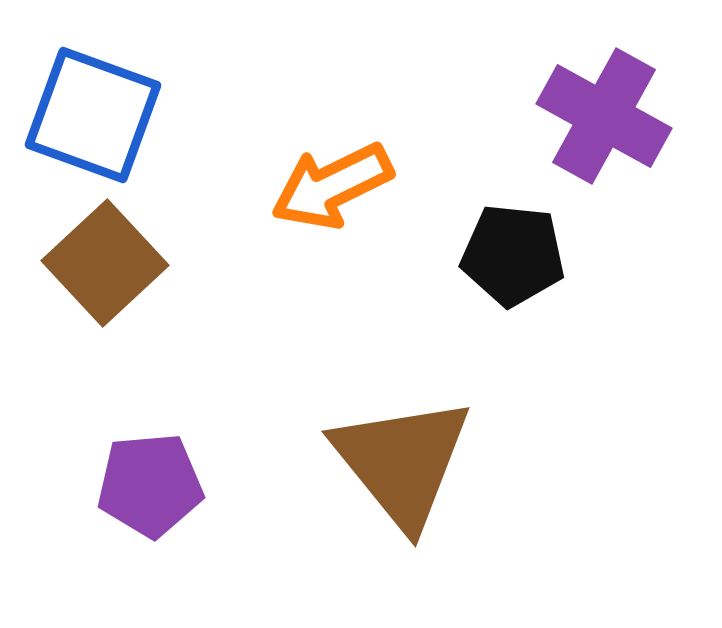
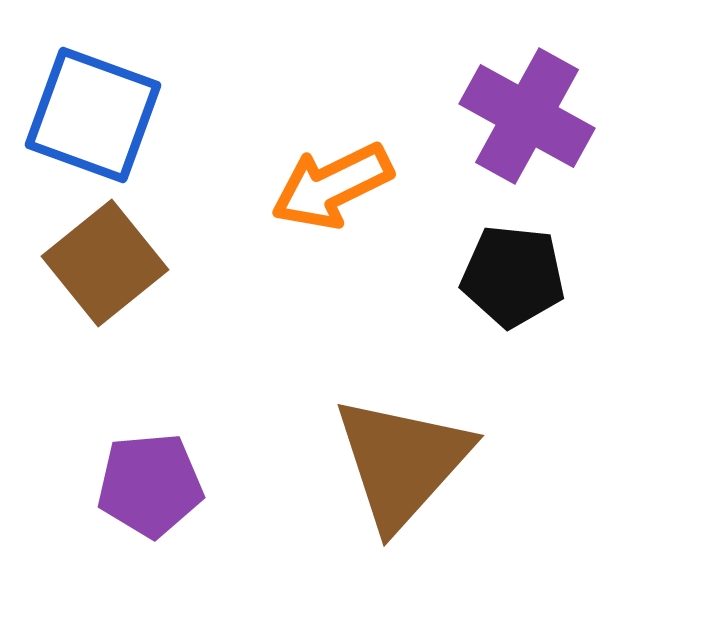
purple cross: moved 77 px left
black pentagon: moved 21 px down
brown square: rotated 4 degrees clockwise
brown triangle: rotated 21 degrees clockwise
